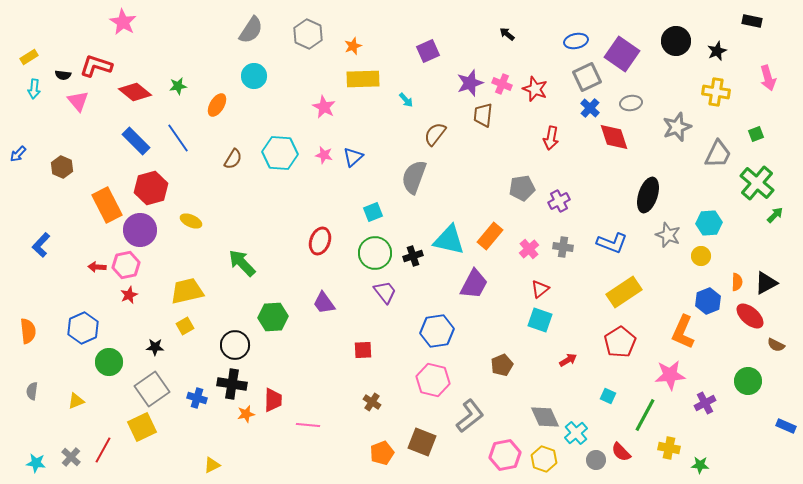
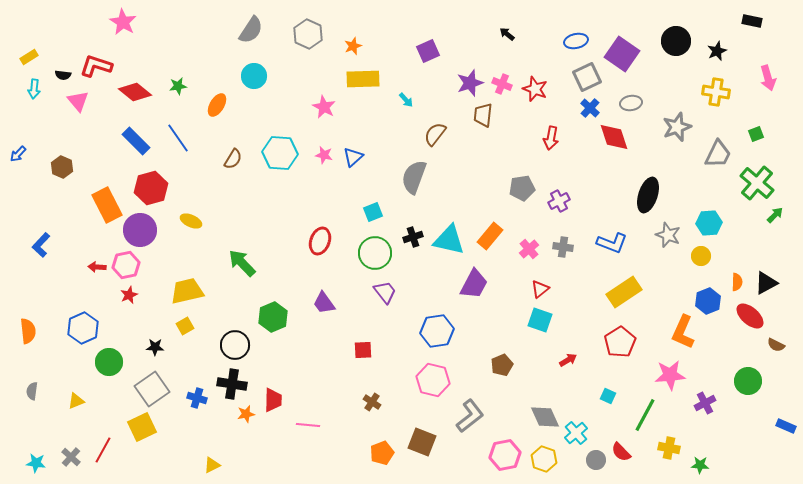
black cross at (413, 256): moved 19 px up
green hexagon at (273, 317): rotated 20 degrees counterclockwise
